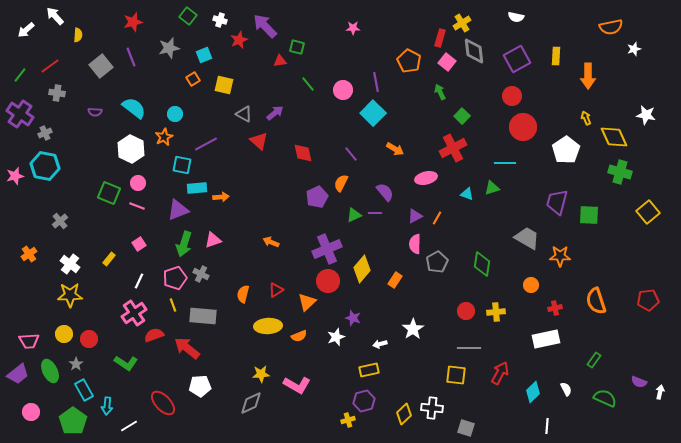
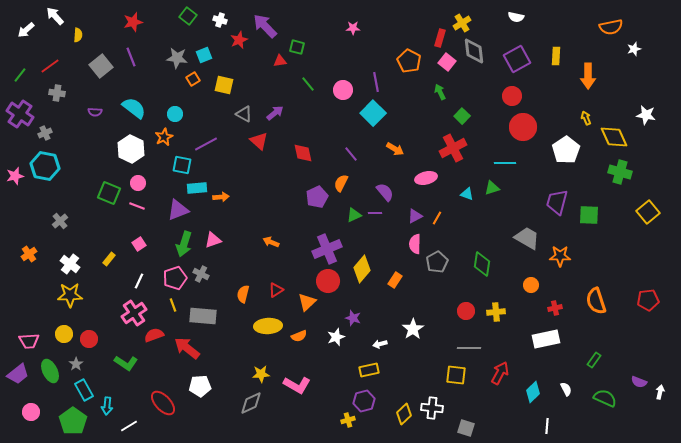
gray star at (169, 48): moved 8 px right, 10 px down; rotated 20 degrees clockwise
